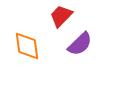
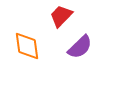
purple semicircle: moved 3 px down
